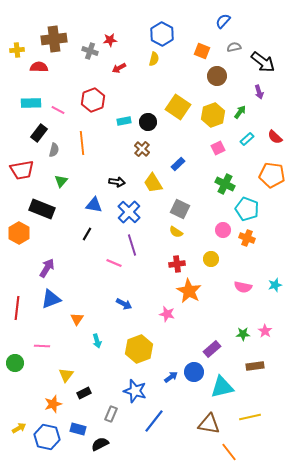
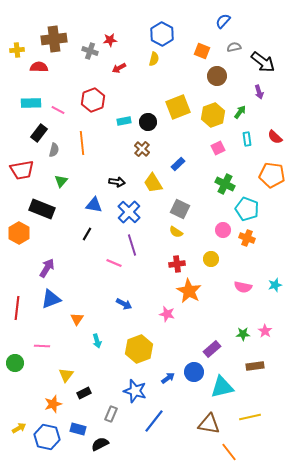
yellow square at (178, 107): rotated 35 degrees clockwise
cyan rectangle at (247, 139): rotated 56 degrees counterclockwise
blue arrow at (171, 377): moved 3 px left, 1 px down
